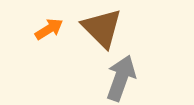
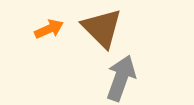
orange arrow: rotated 8 degrees clockwise
